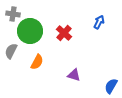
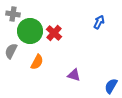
red cross: moved 10 px left
